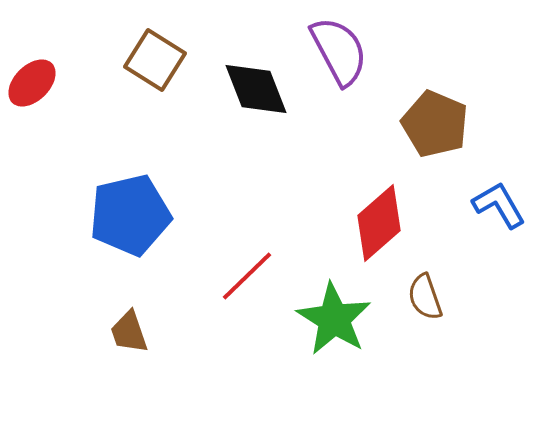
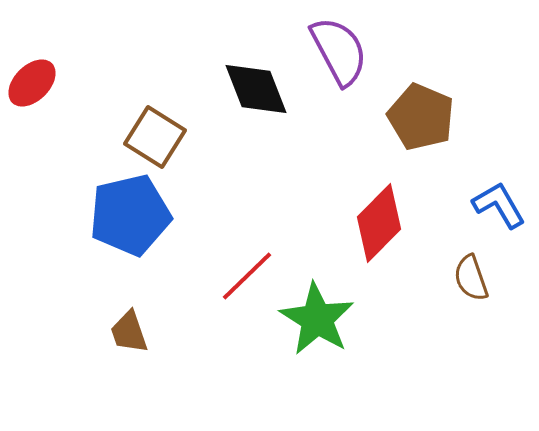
brown square: moved 77 px down
brown pentagon: moved 14 px left, 7 px up
red diamond: rotated 4 degrees counterclockwise
brown semicircle: moved 46 px right, 19 px up
green star: moved 17 px left
